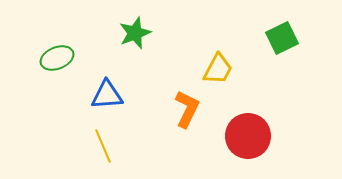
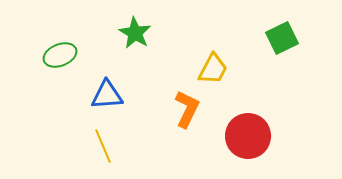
green star: rotated 20 degrees counterclockwise
green ellipse: moved 3 px right, 3 px up
yellow trapezoid: moved 5 px left
